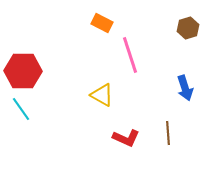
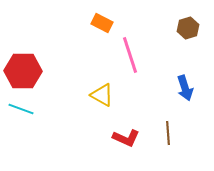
cyan line: rotated 35 degrees counterclockwise
